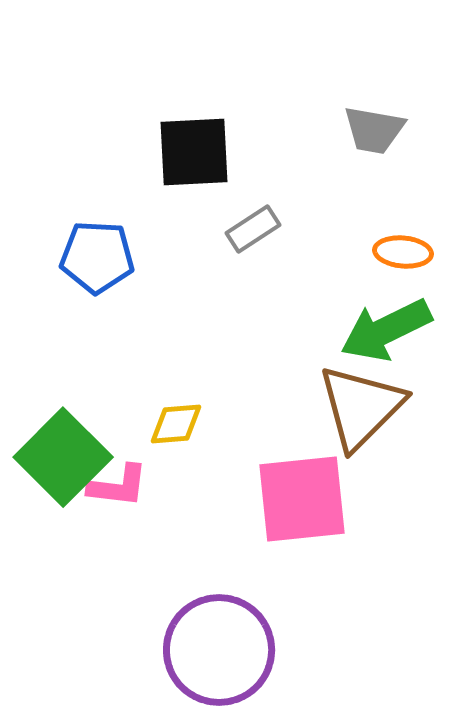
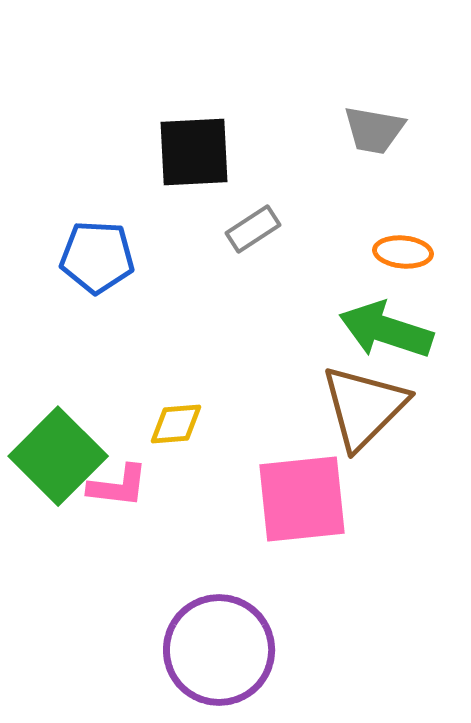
green arrow: rotated 44 degrees clockwise
brown triangle: moved 3 px right
green square: moved 5 px left, 1 px up
